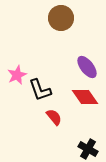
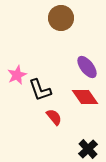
black cross: rotated 18 degrees clockwise
